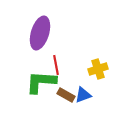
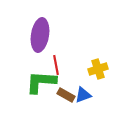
purple ellipse: moved 2 px down; rotated 8 degrees counterclockwise
